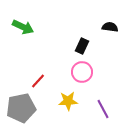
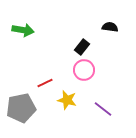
green arrow: moved 3 px down; rotated 15 degrees counterclockwise
black rectangle: moved 1 px down; rotated 14 degrees clockwise
pink circle: moved 2 px right, 2 px up
red line: moved 7 px right, 2 px down; rotated 21 degrees clockwise
yellow star: moved 1 px left, 1 px up; rotated 18 degrees clockwise
purple line: rotated 24 degrees counterclockwise
